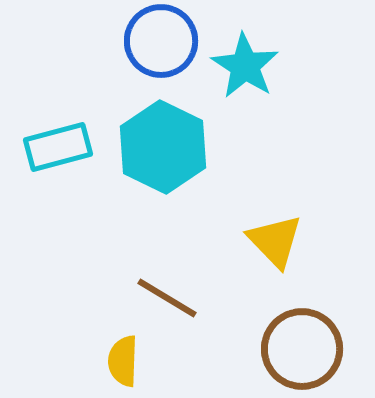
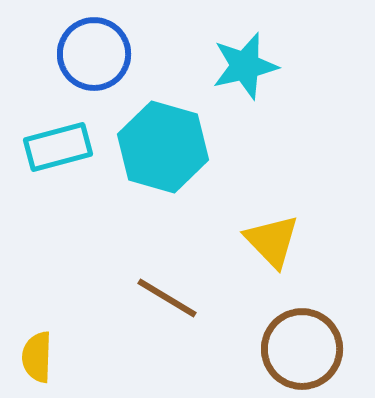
blue circle: moved 67 px left, 13 px down
cyan star: rotated 26 degrees clockwise
cyan hexagon: rotated 10 degrees counterclockwise
yellow triangle: moved 3 px left
yellow semicircle: moved 86 px left, 4 px up
